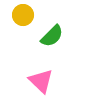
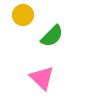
pink triangle: moved 1 px right, 3 px up
